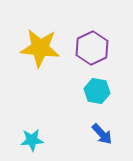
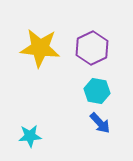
blue arrow: moved 2 px left, 11 px up
cyan star: moved 2 px left, 4 px up
